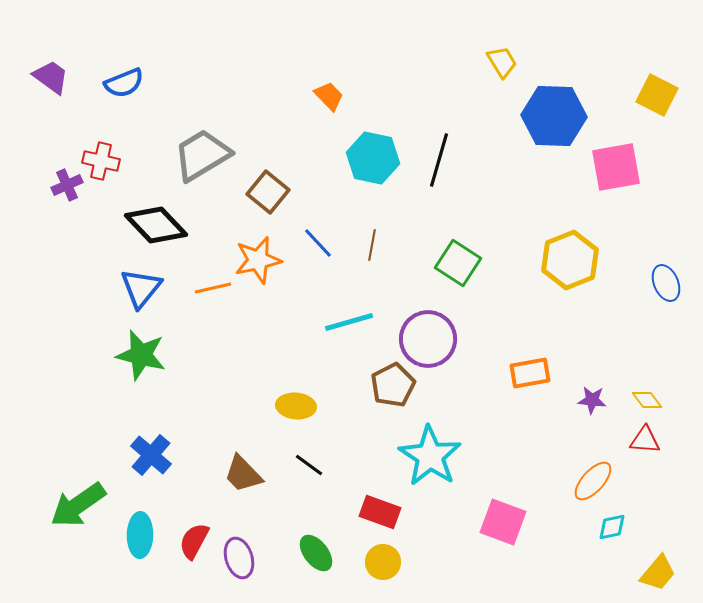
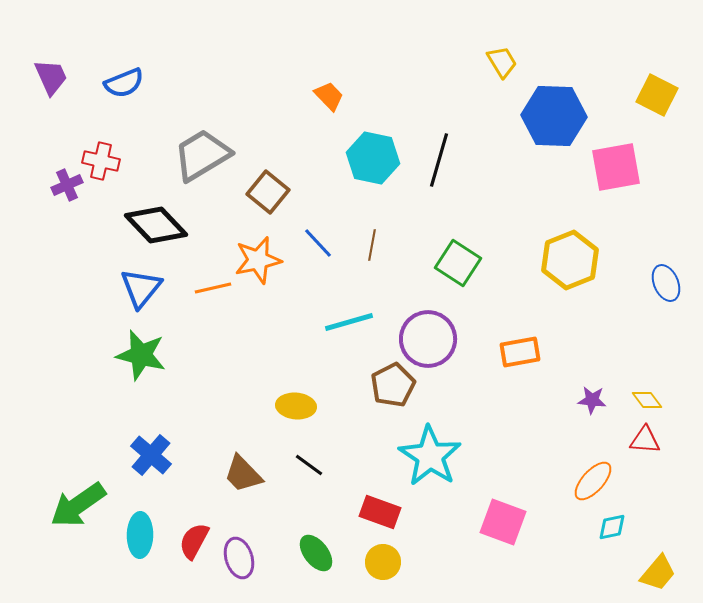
purple trapezoid at (51, 77): rotated 30 degrees clockwise
orange rectangle at (530, 373): moved 10 px left, 21 px up
